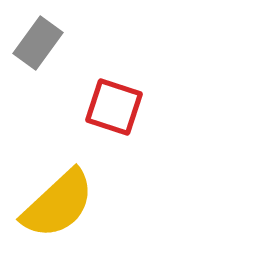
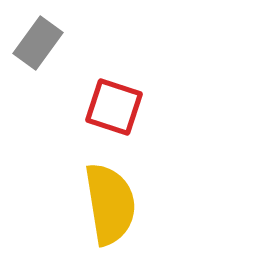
yellow semicircle: moved 52 px right; rotated 56 degrees counterclockwise
